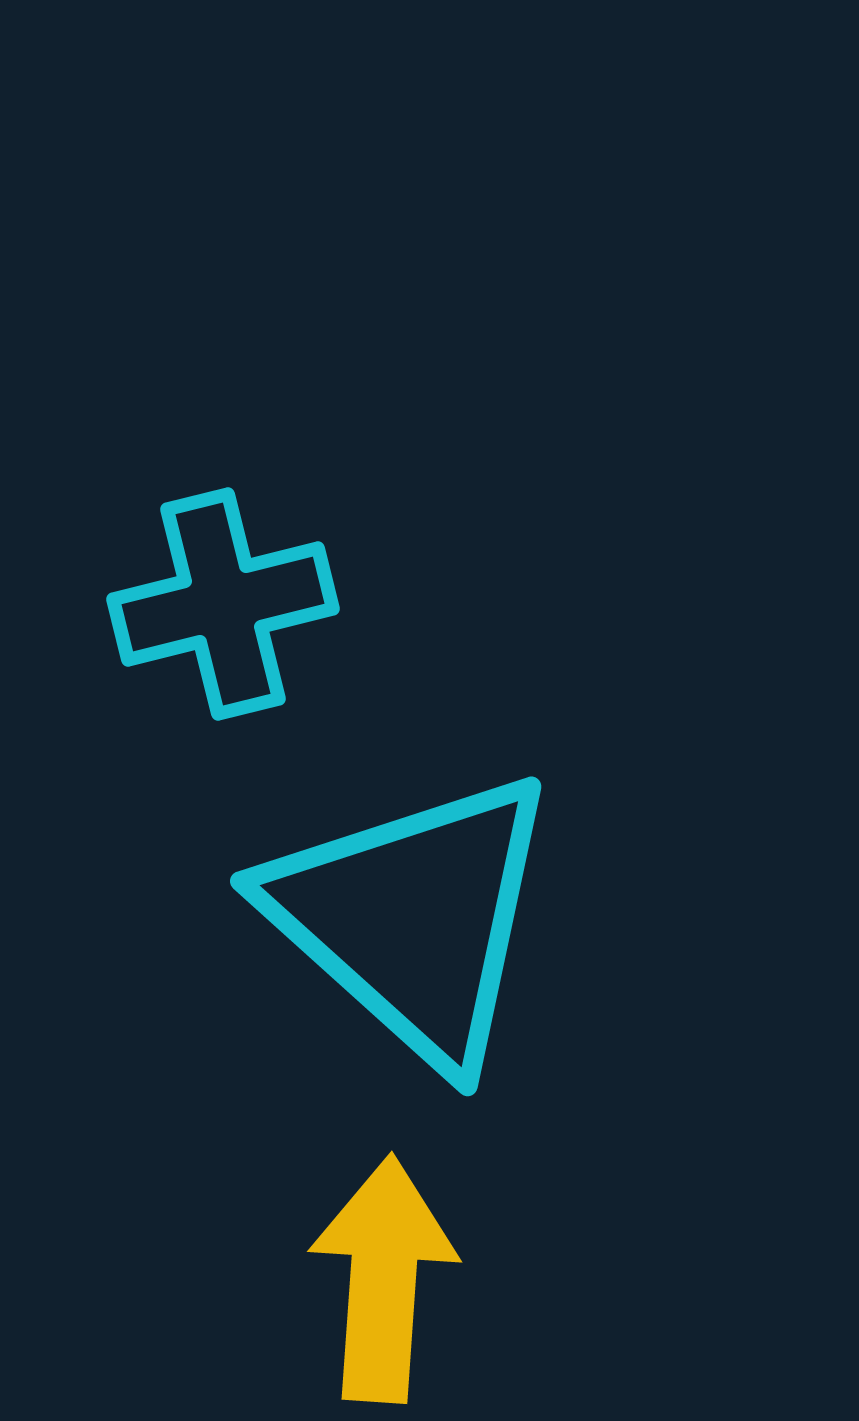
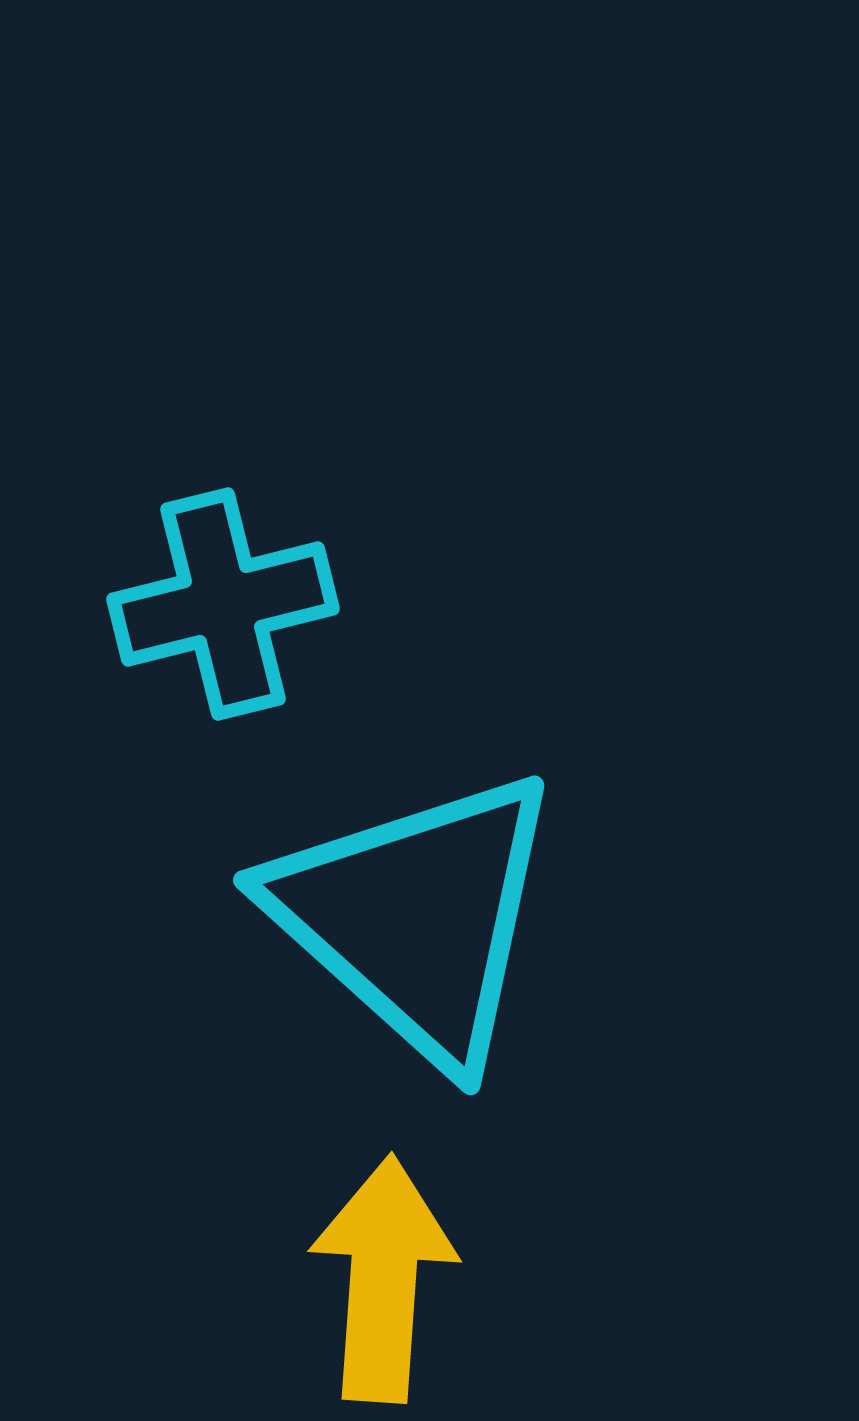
cyan triangle: moved 3 px right, 1 px up
